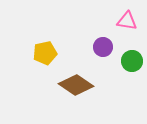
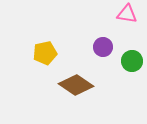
pink triangle: moved 7 px up
